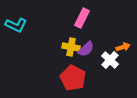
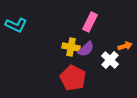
pink rectangle: moved 8 px right, 4 px down
orange arrow: moved 2 px right, 1 px up
